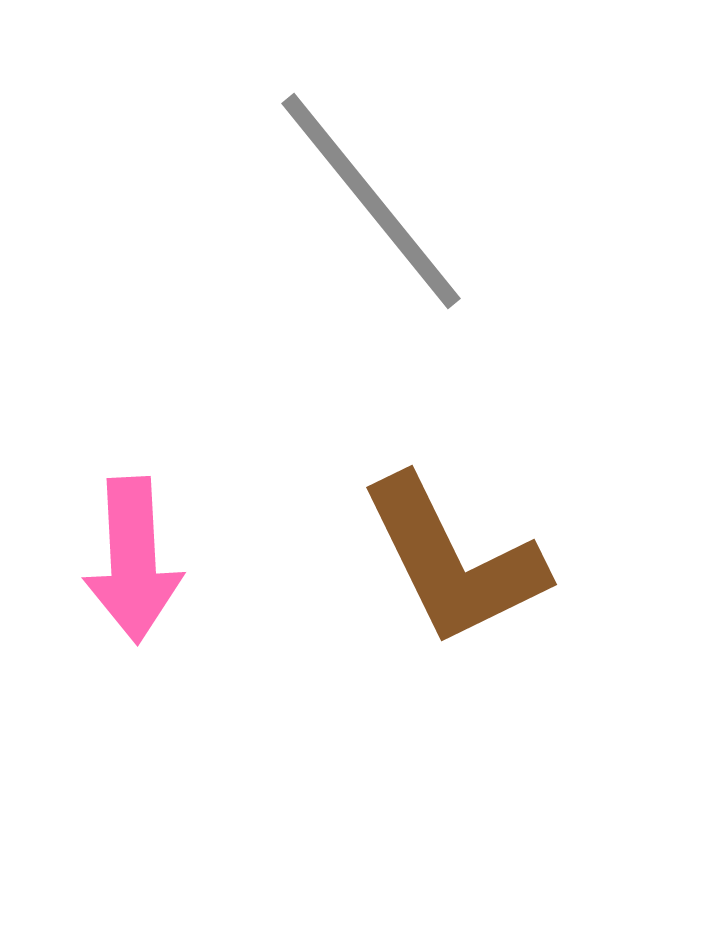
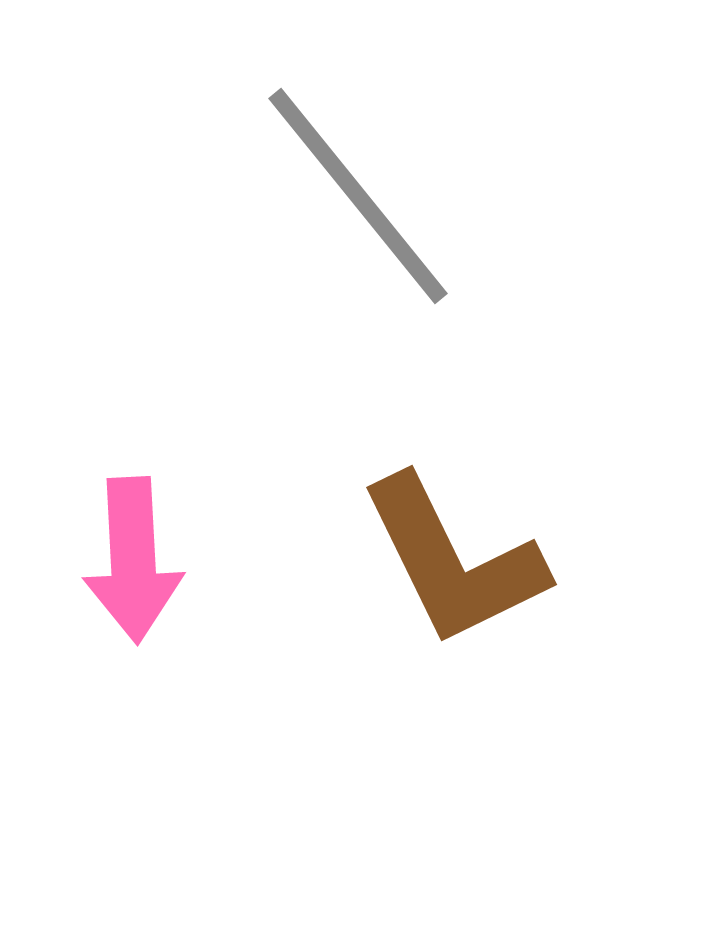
gray line: moved 13 px left, 5 px up
